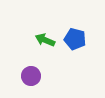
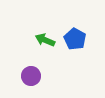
blue pentagon: rotated 15 degrees clockwise
